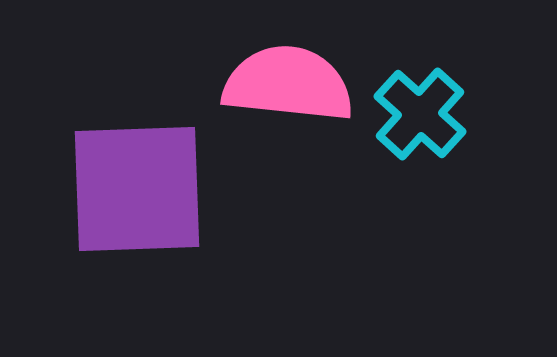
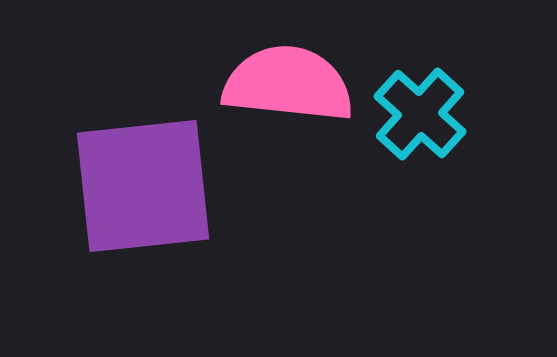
purple square: moved 6 px right, 3 px up; rotated 4 degrees counterclockwise
